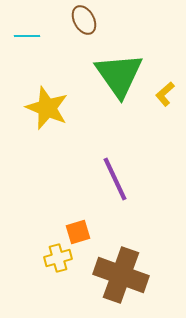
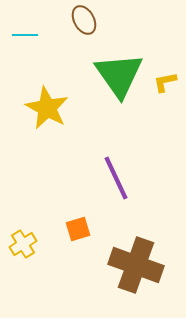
cyan line: moved 2 px left, 1 px up
yellow L-shape: moved 12 px up; rotated 30 degrees clockwise
yellow star: rotated 6 degrees clockwise
purple line: moved 1 px right, 1 px up
orange square: moved 3 px up
yellow cross: moved 35 px left, 14 px up; rotated 16 degrees counterclockwise
brown cross: moved 15 px right, 10 px up
